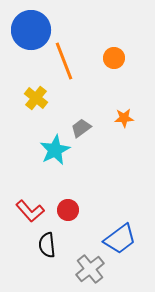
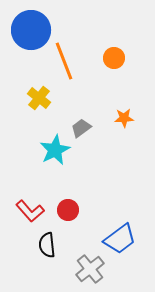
yellow cross: moved 3 px right
